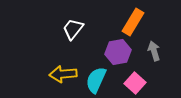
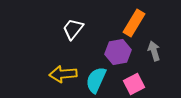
orange rectangle: moved 1 px right, 1 px down
pink square: moved 1 px left, 1 px down; rotated 20 degrees clockwise
